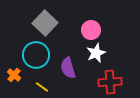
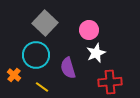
pink circle: moved 2 px left
